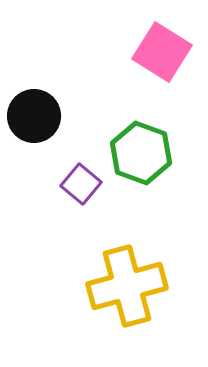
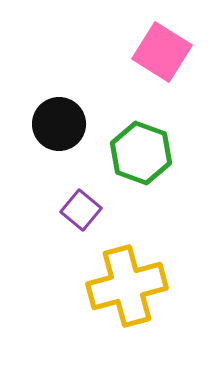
black circle: moved 25 px right, 8 px down
purple square: moved 26 px down
